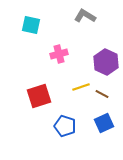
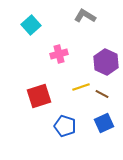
cyan square: rotated 36 degrees clockwise
